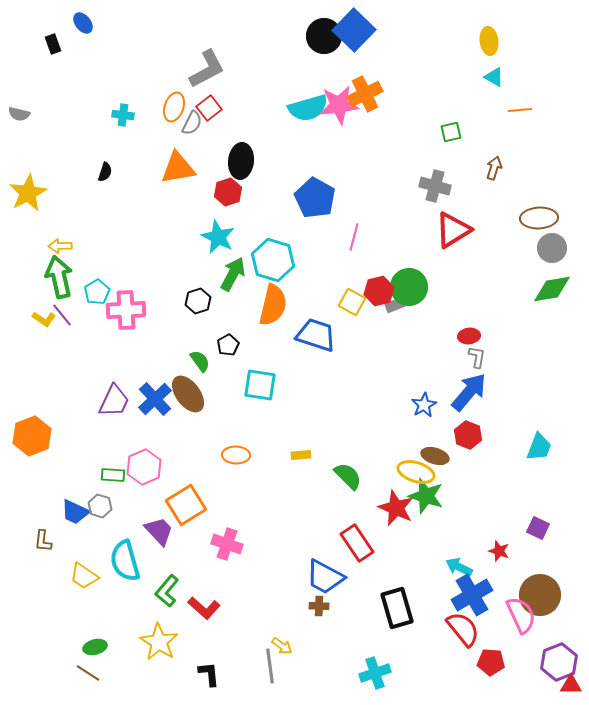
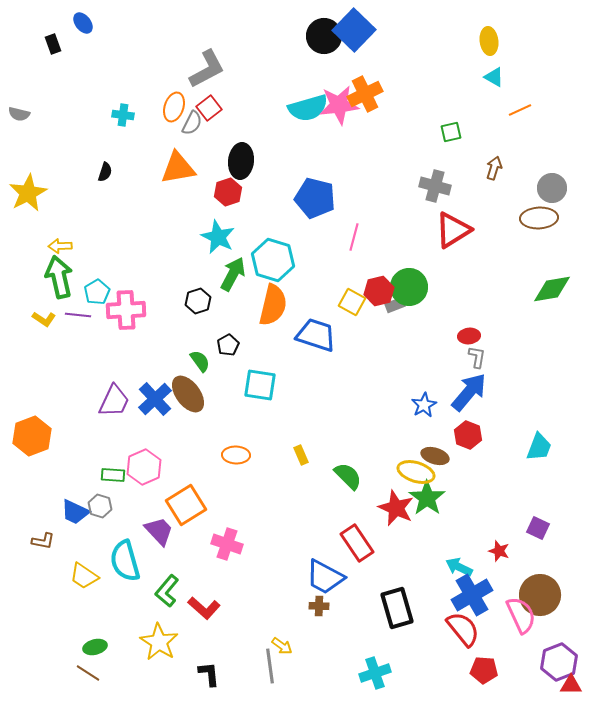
orange line at (520, 110): rotated 20 degrees counterclockwise
blue pentagon at (315, 198): rotated 15 degrees counterclockwise
gray circle at (552, 248): moved 60 px up
purple line at (62, 315): moved 16 px right; rotated 45 degrees counterclockwise
yellow rectangle at (301, 455): rotated 72 degrees clockwise
green star at (426, 496): moved 1 px right, 2 px down; rotated 18 degrees clockwise
brown L-shape at (43, 541): rotated 85 degrees counterclockwise
red pentagon at (491, 662): moved 7 px left, 8 px down
